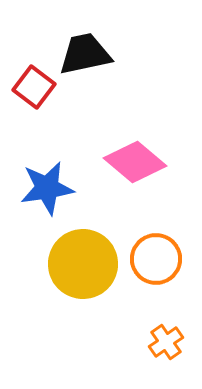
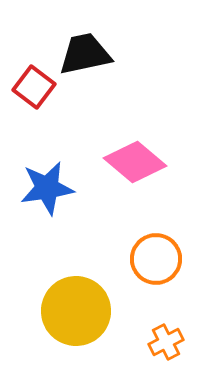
yellow circle: moved 7 px left, 47 px down
orange cross: rotated 8 degrees clockwise
